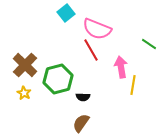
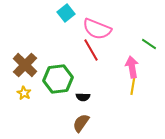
pink arrow: moved 11 px right
green hexagon: rotated 8 degrees clockwise
